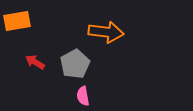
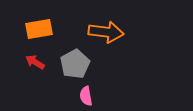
orange rectangle: moved 22 px right, 8 px down
pink semicircle: moved 3 px right
